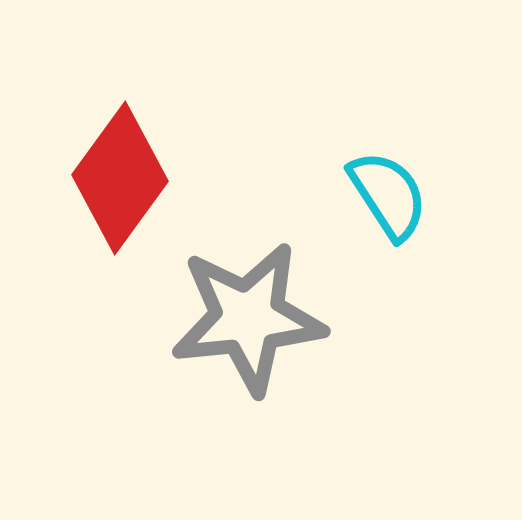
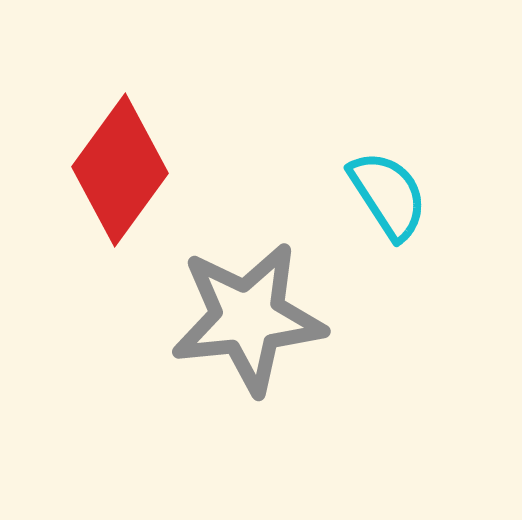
red diamond: moved 8 px up
